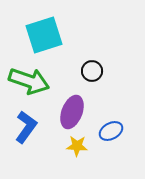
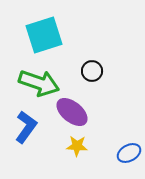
green arrow: moved 10 px right, 2 px down
purple ellipse: rotated 72 degrees counterclockwise
blue ellipse: moved 18 px right, 22 px down
